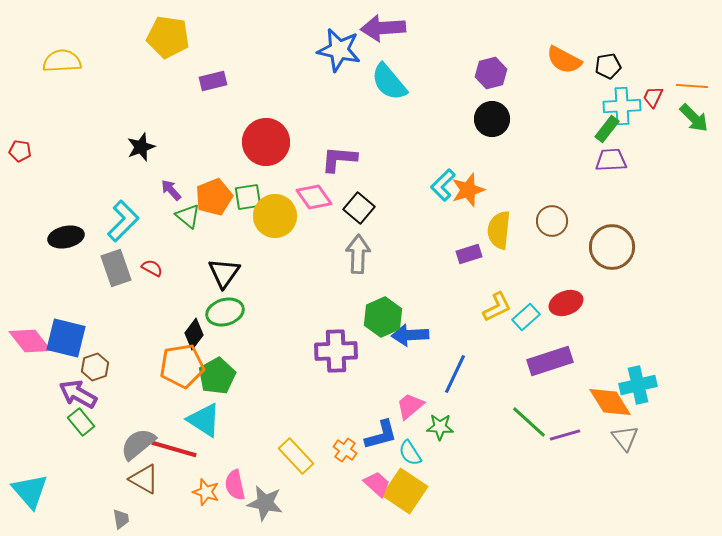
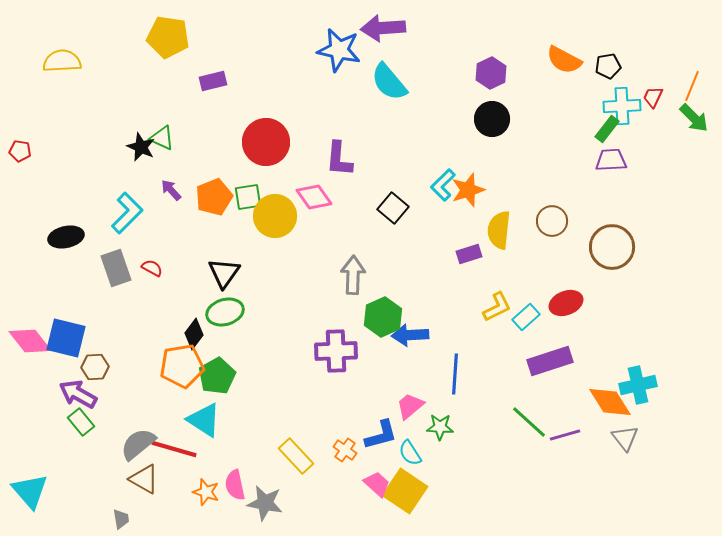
purple hexagon at (491, 73): rotated 12 degrees counterclockwise
orange line at (692, 86): rotated 72 degrees counterclockwise
black star at (141, 147): rotated 28 degrees counterclockwise
purple L-shape at (339, 159): rotated 90 degrees counterclockwise
black square at (359, 208): moved 34 px right
green triangle at (188, 216): moved 26 px left, 78 px up; rotated 16 degrees counterclockwise
cyan L-shape at (123, 221): moved 4 px right, 8 px up
gray arrow at (358, 254): moved 5 px left, 21 px down
brown hexagon at (95, 367): rotated 16 degrees clockwise
blue line at (455, 374): rotated 21 degrees counterclockwise
